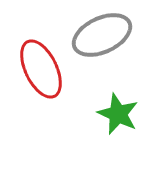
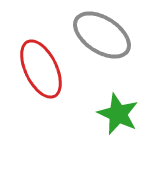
gray ellipse: rotated 58 degrees clockwise
